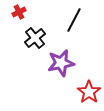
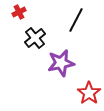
black line: moved 2 px right
red star: moved 1 px down
